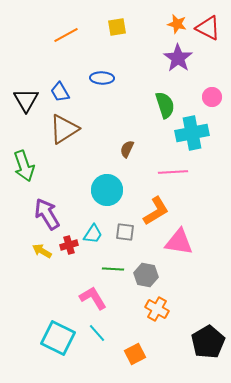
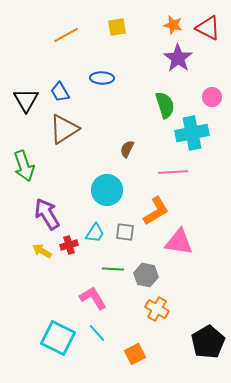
orange star: moved 4 px left, 1 px down
cyan trapezoid: moved 2 px right, 1 px up
